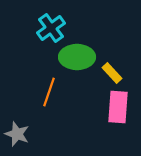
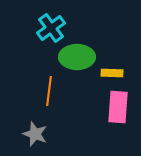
yellow rectangle: rotated 45 degrees counterclockwise
orange line: moved 1 px up; rotated 12 degrees counterclockwise
gray star: moved 18 px right
